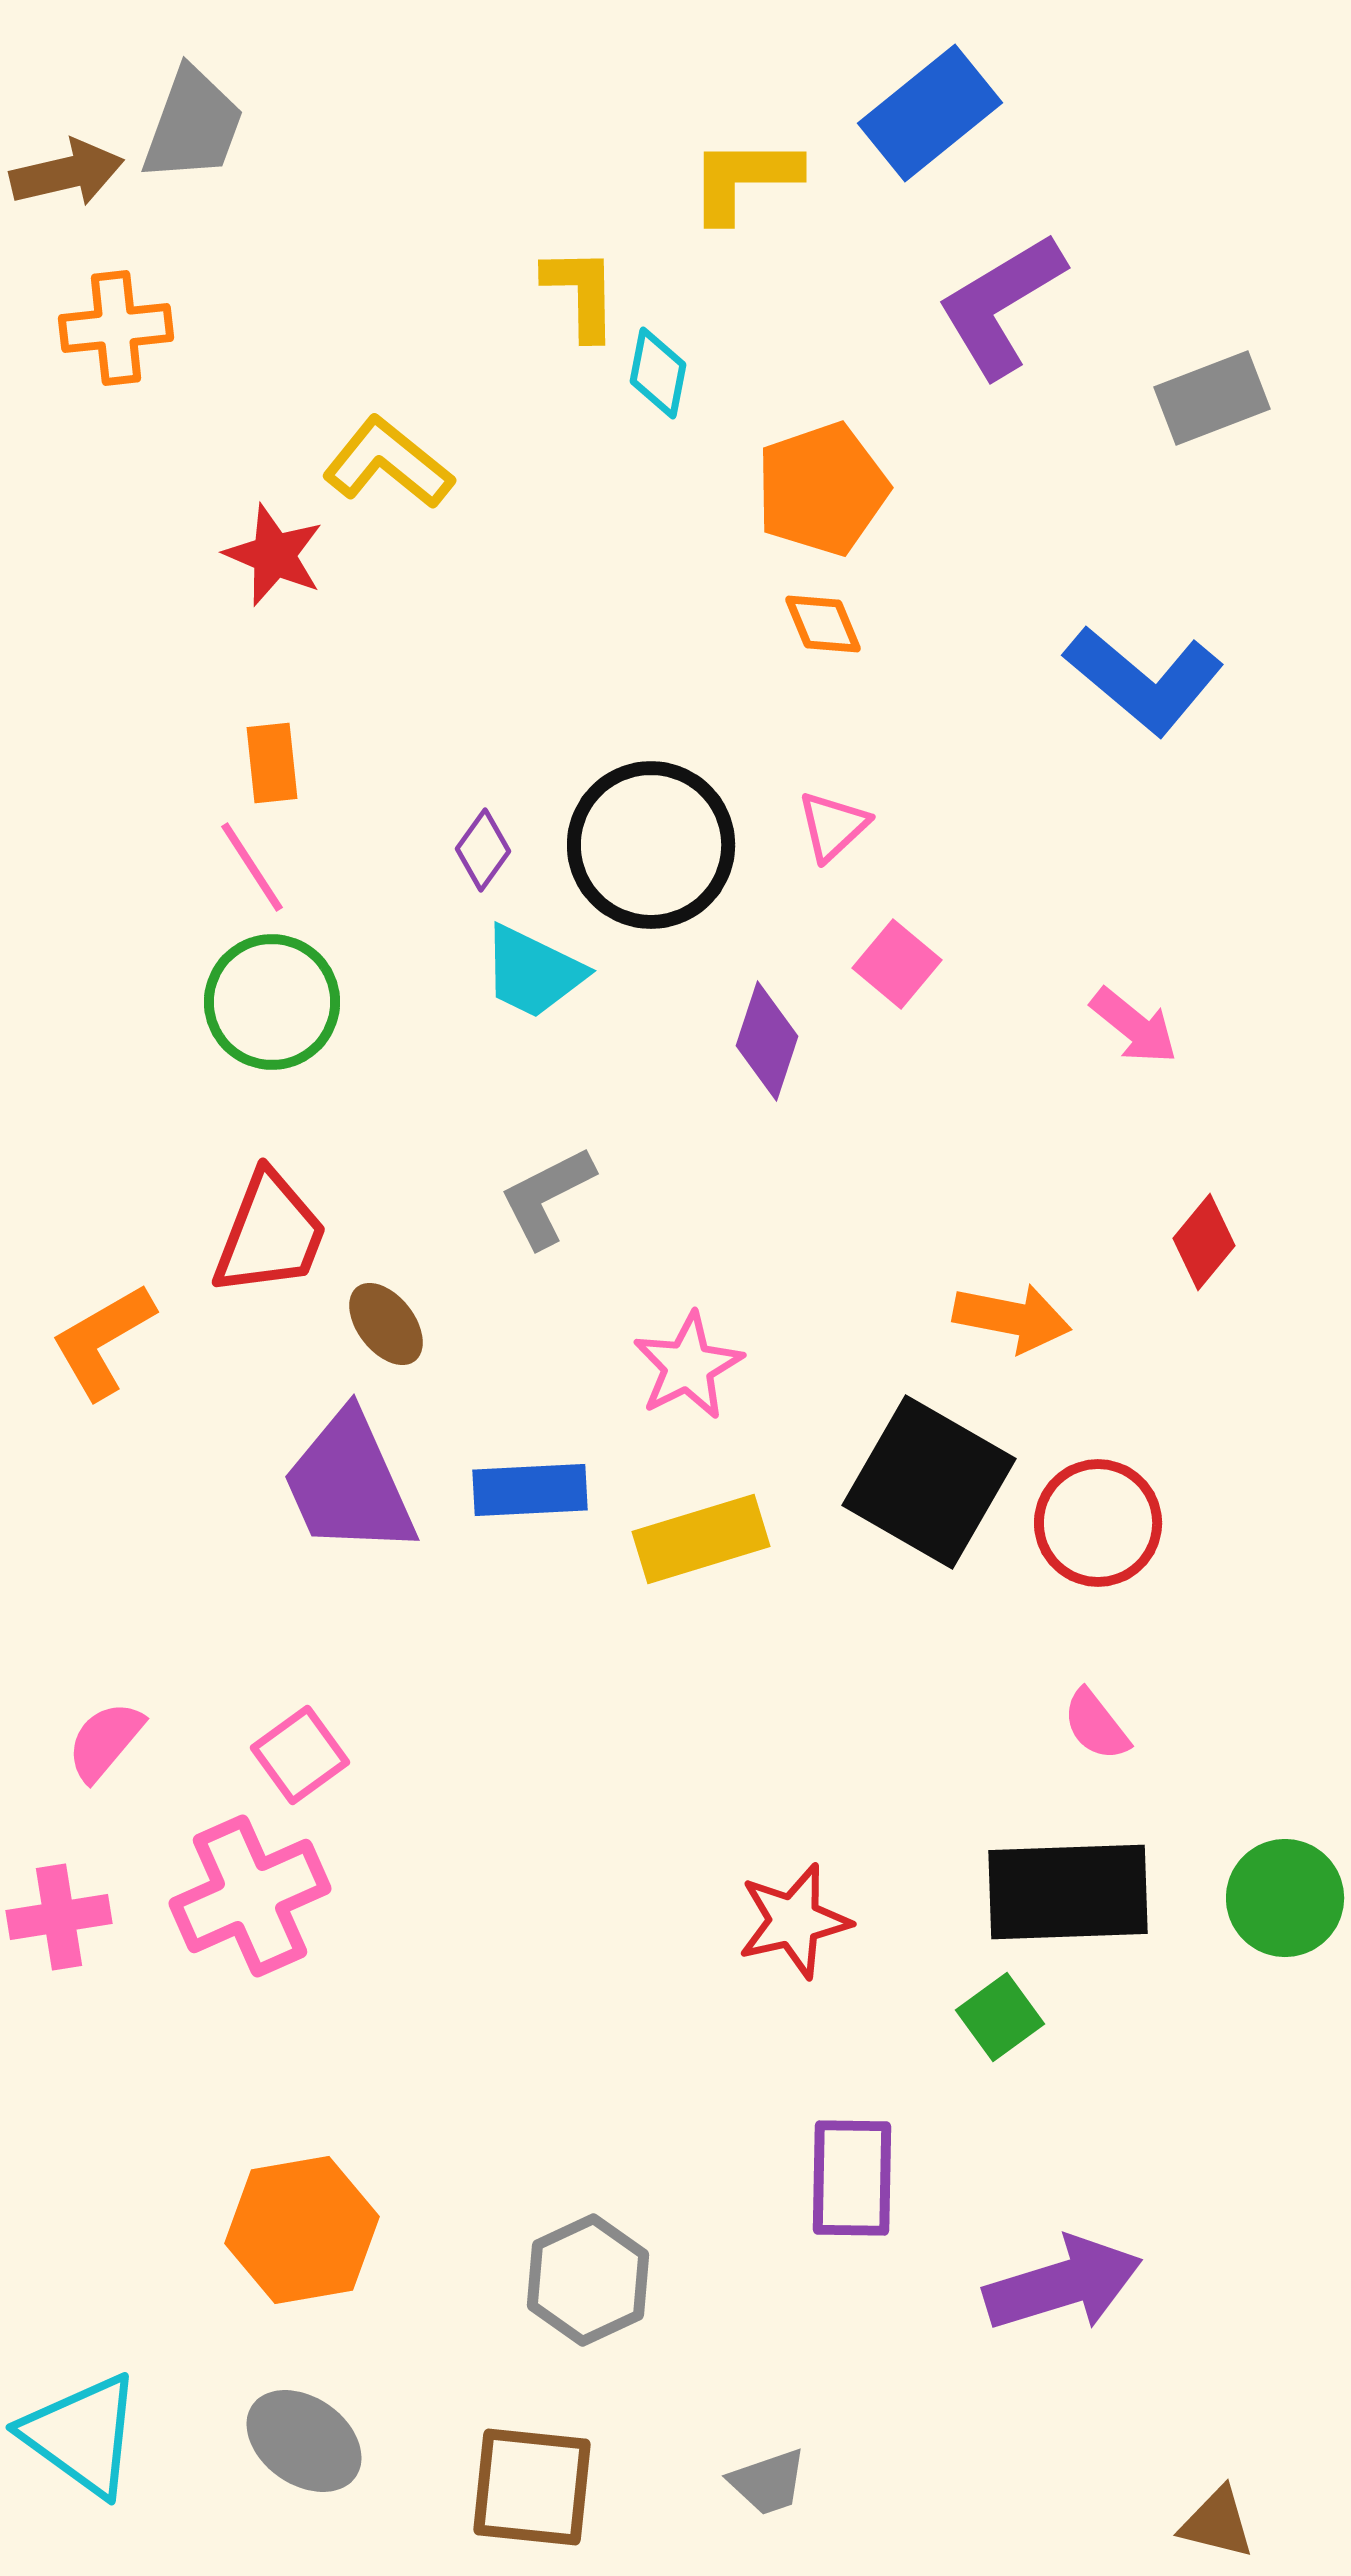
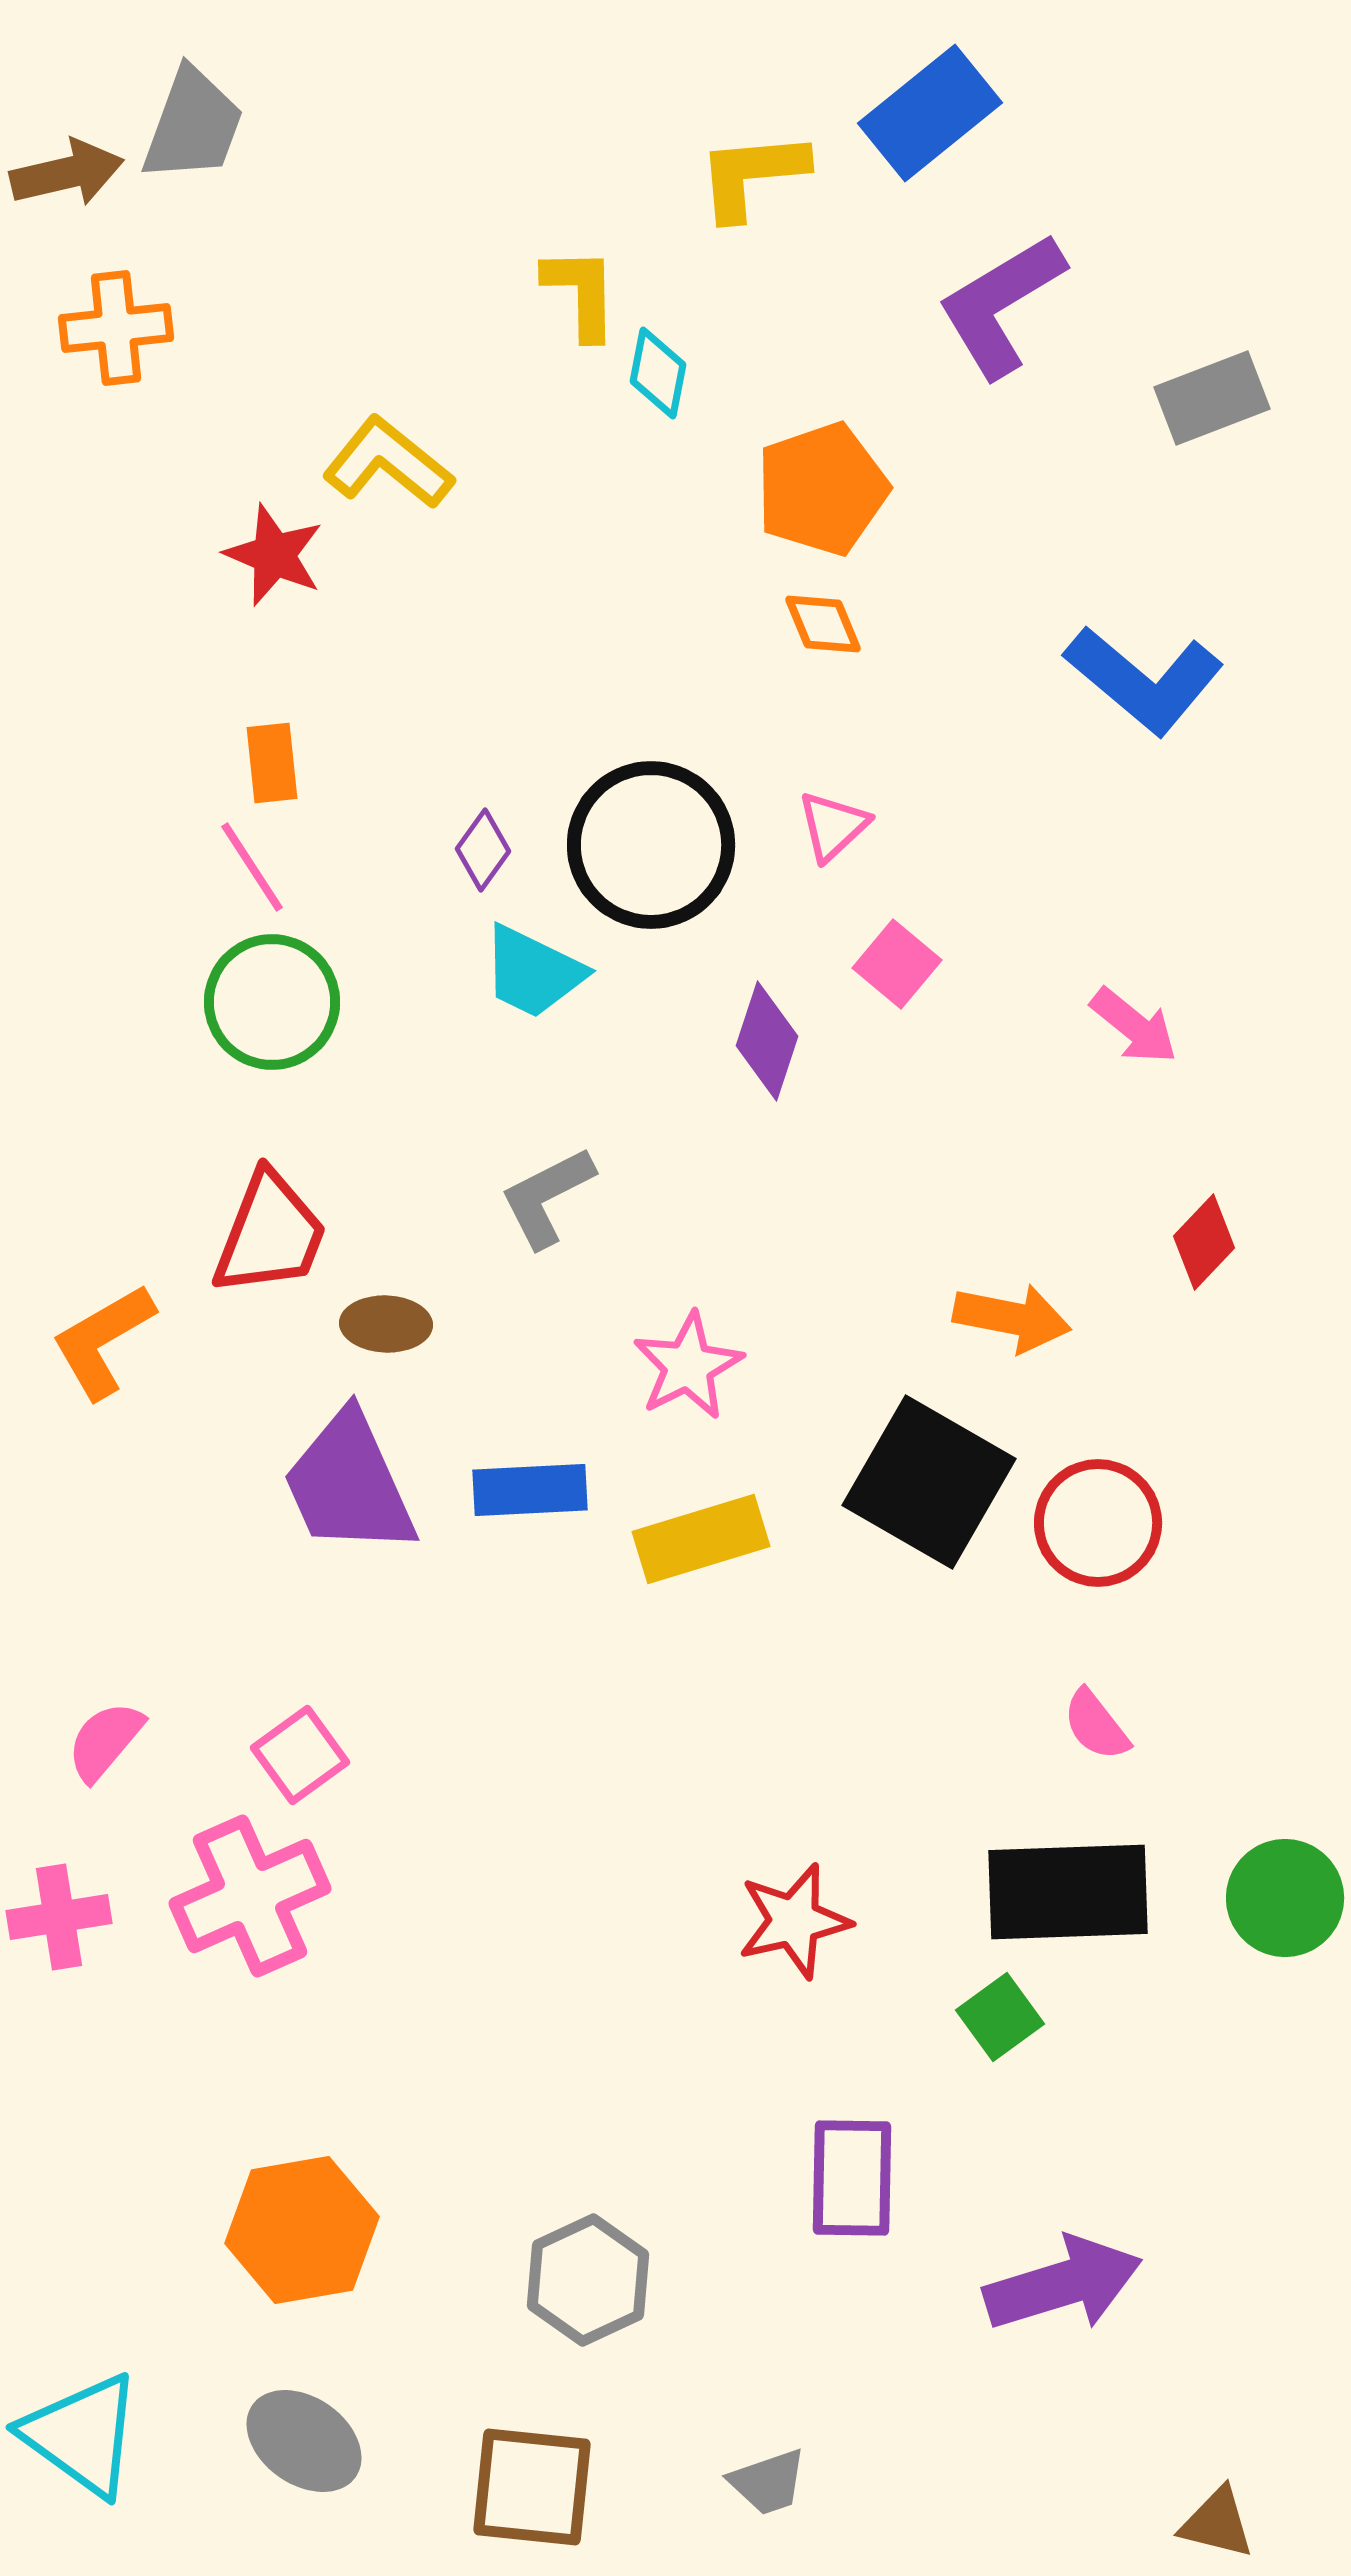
yellow L-shape at (744, 179): moved 8 px right, 4 px up; rotated 5 degrees counterclockwise
red diamond at (1204, 1242): rotated 4 degrees clockwise
brown ellipse at (386, 1324): rotated 50 degrees counterclockwise
